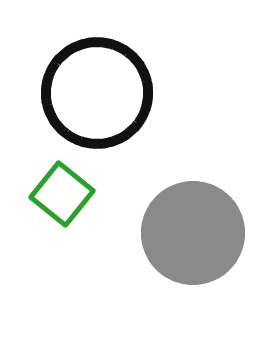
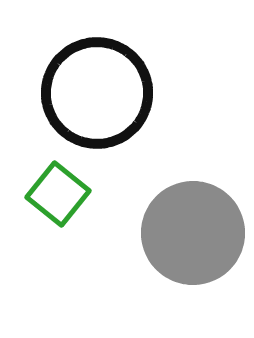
green square: moved 4 px left
